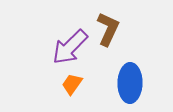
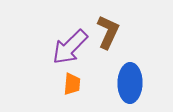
brown L-shape: moved 3 px down
orange trapezoid: rotated 150 degrees clockwise
